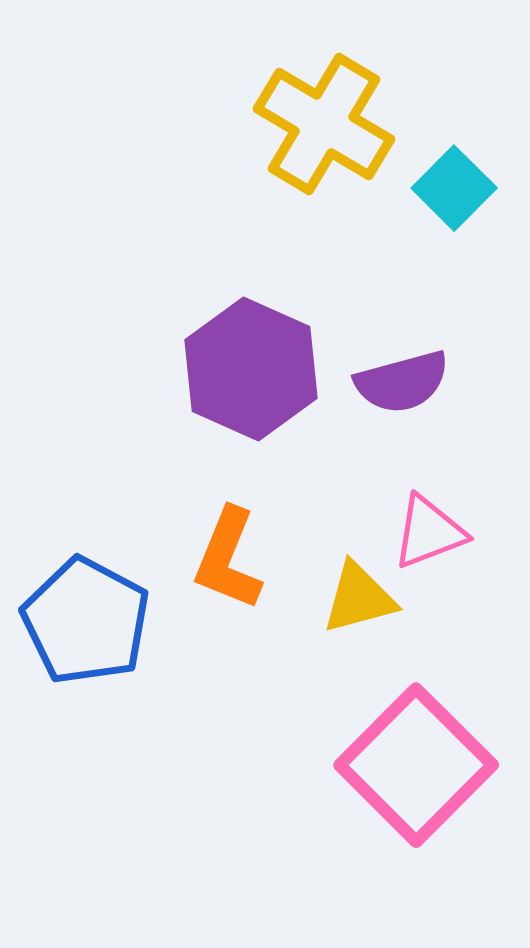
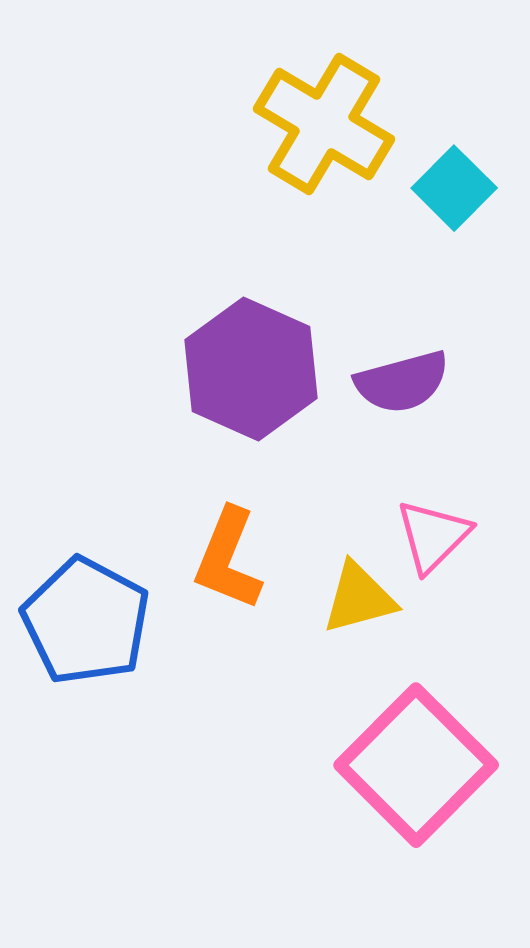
pink triangle: moved 4 px right, 4 px down; rotated 24 degrees counterclockwise
